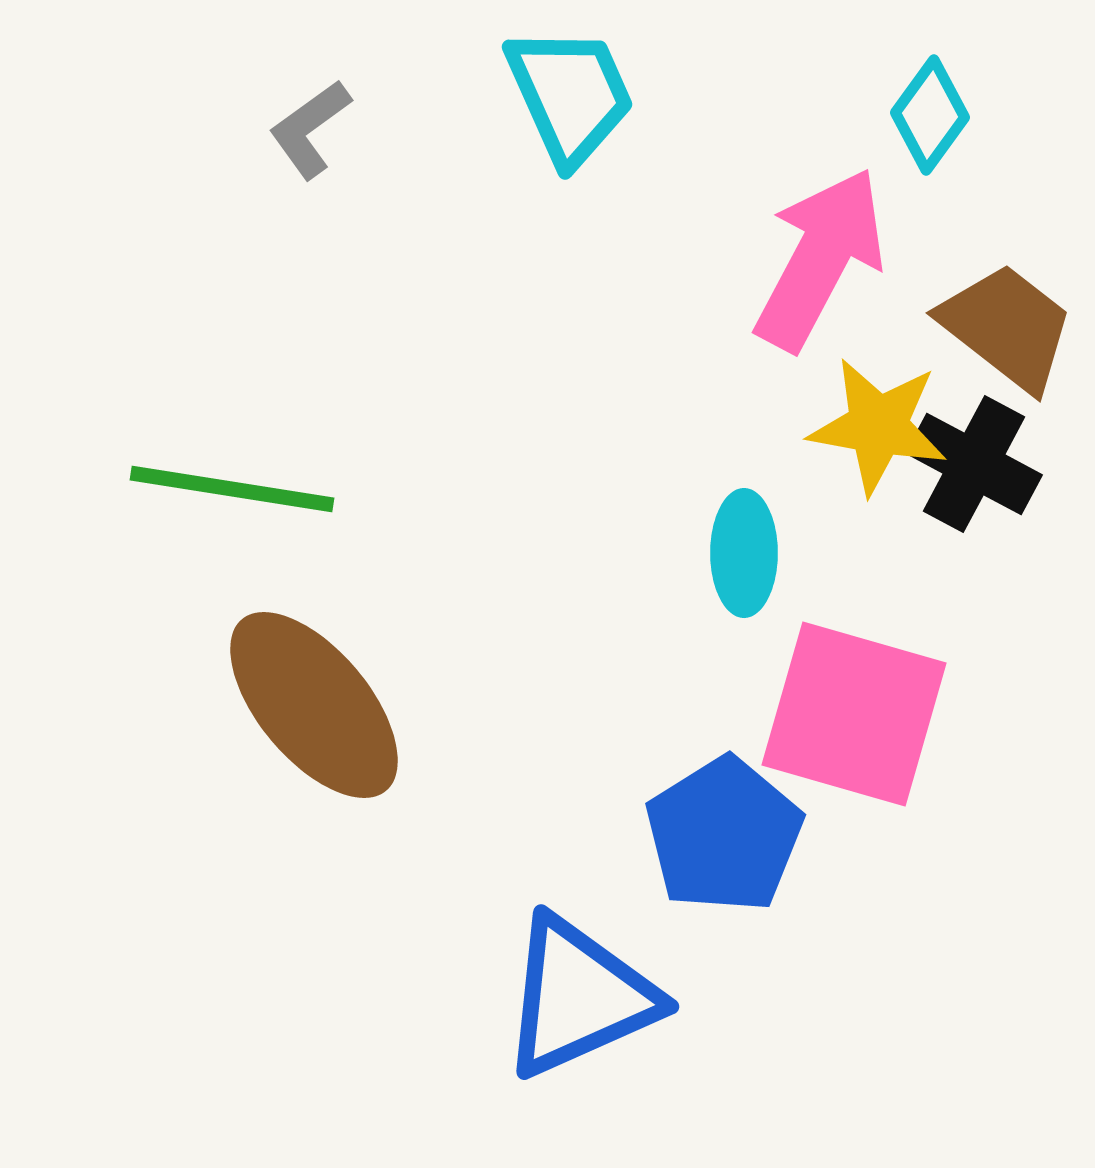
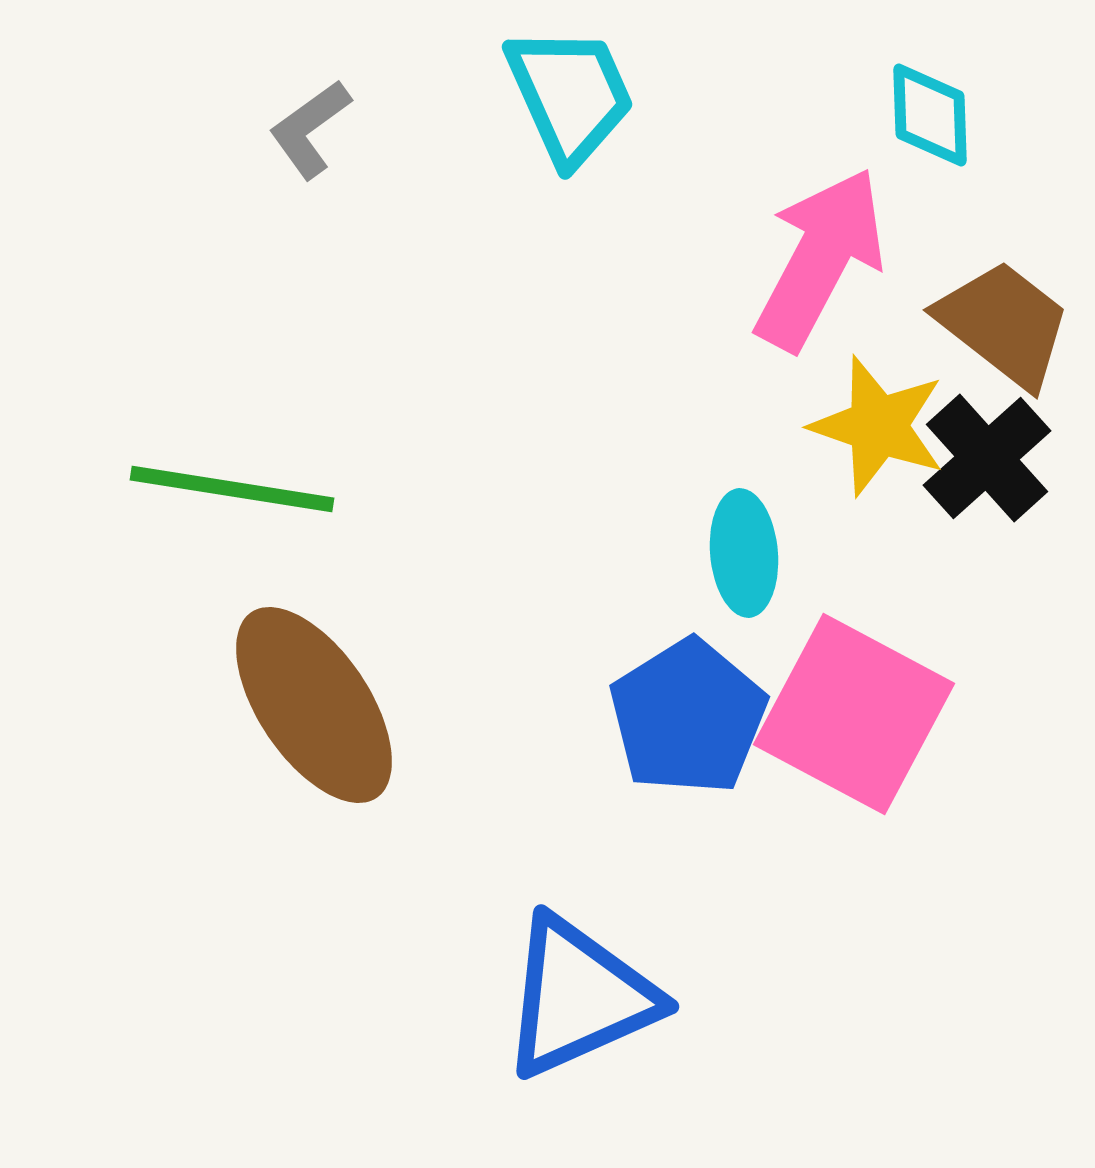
cyan diamond: rotated 38 degrees counterclockwise
brown trapezoid: moved 3 px left, 3 px up
yellow star: rotated 9 degrees clockwise
black cross: moved 13 px right, 6 px up; rotated 20 degrees clockwise
cyan ellipse: rotated 5 degrees counterclockwise
brown ellipse: rotated 6 degrees clockwise
pink square: rotated 12 degrees clockwise
blue pentagon: moved 36 px left, 118 px up
